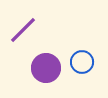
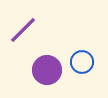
purple circle: moved 1 px right, 2 px down
